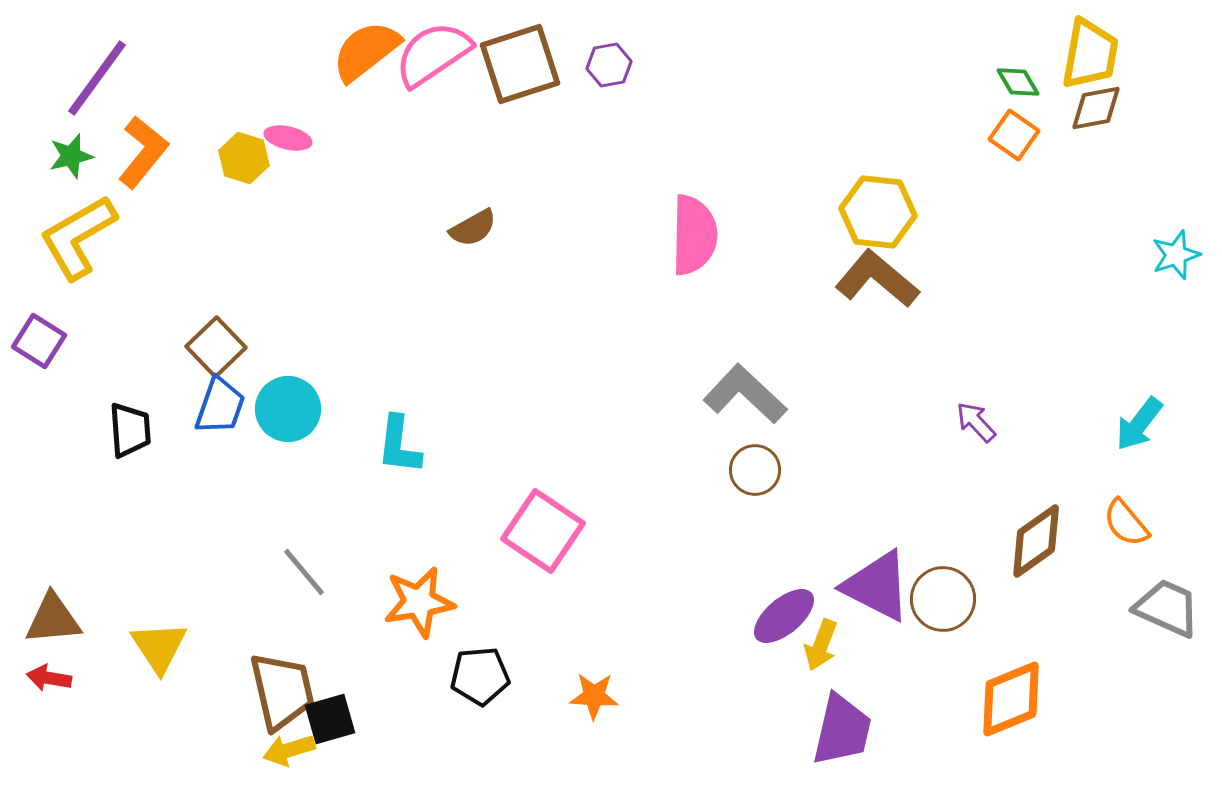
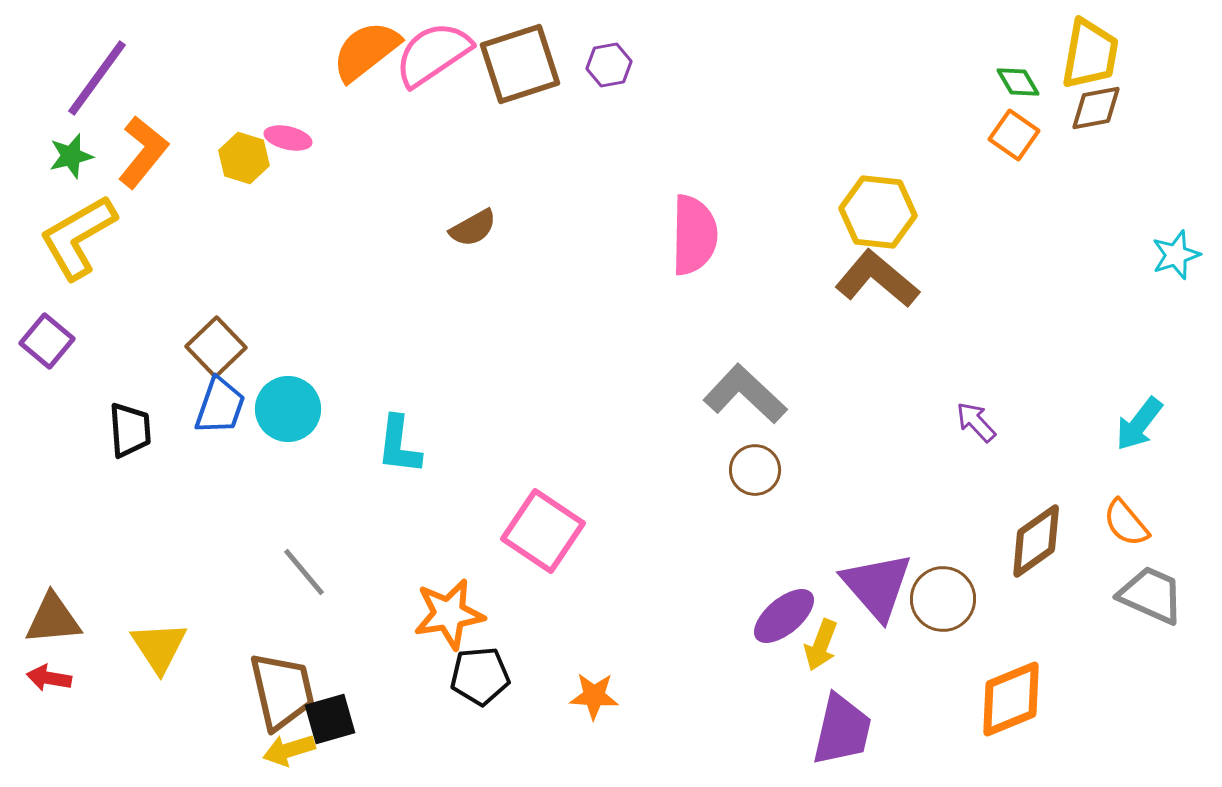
purple square at (39, 341): moved 8 px right; rotated 8 degrees clockwise
purple triangle at (877, 586): rotated 22 degrees clockwise
orange star at (419, 602): moved 30 px right, 12 px down
gray trapezoid at (1167, 608): moved 16 px left, 13 px up
